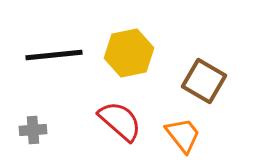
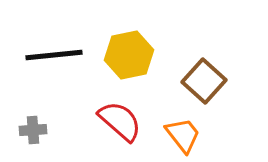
yellow hexagon: moved 2 px down
brown square: rotated 12 degrees clockwise
